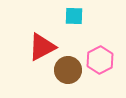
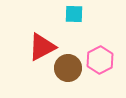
cyan square: moved 2 px up
brown circle: moved 2 px up
